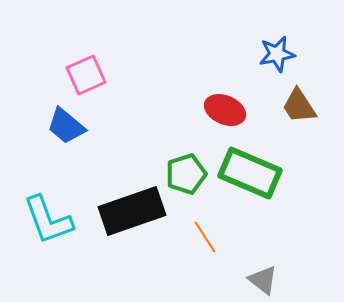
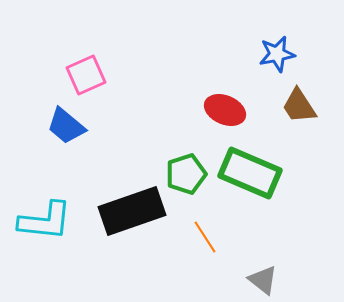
cyan L-shape: moved 3 px left, 1 px down; rotated 64 degrees counterclockwise
